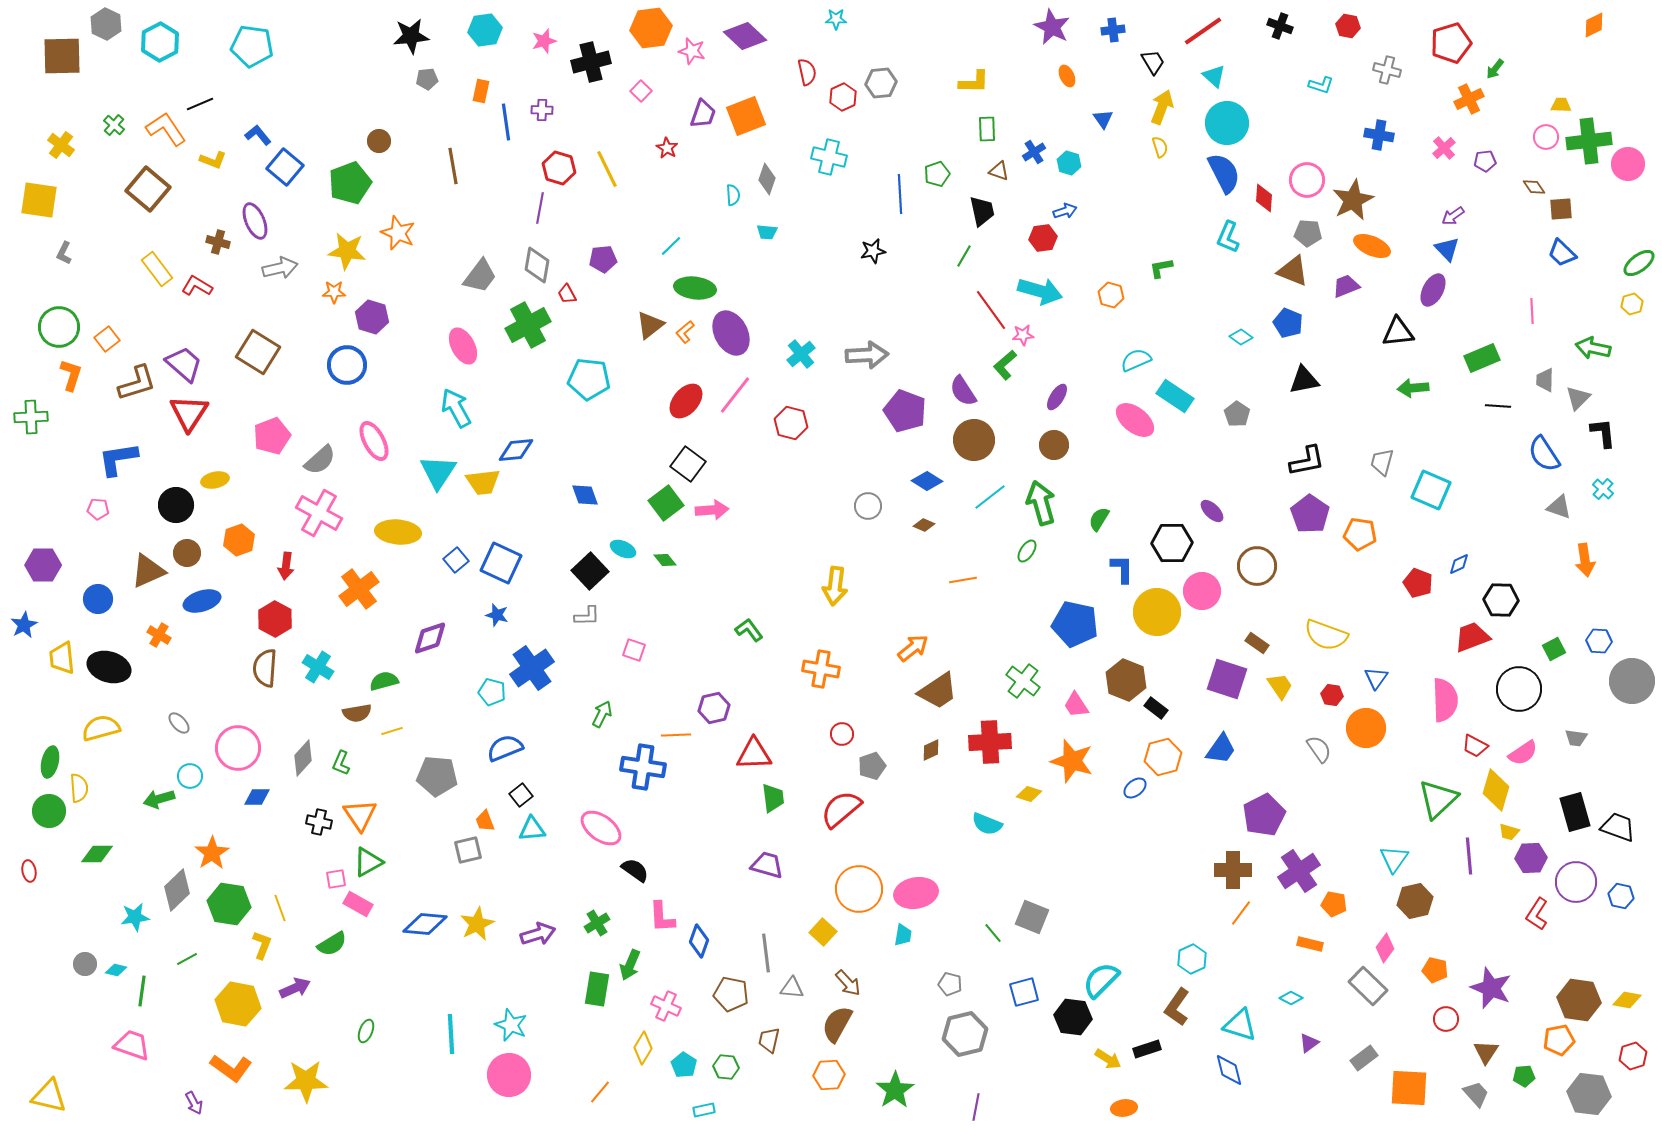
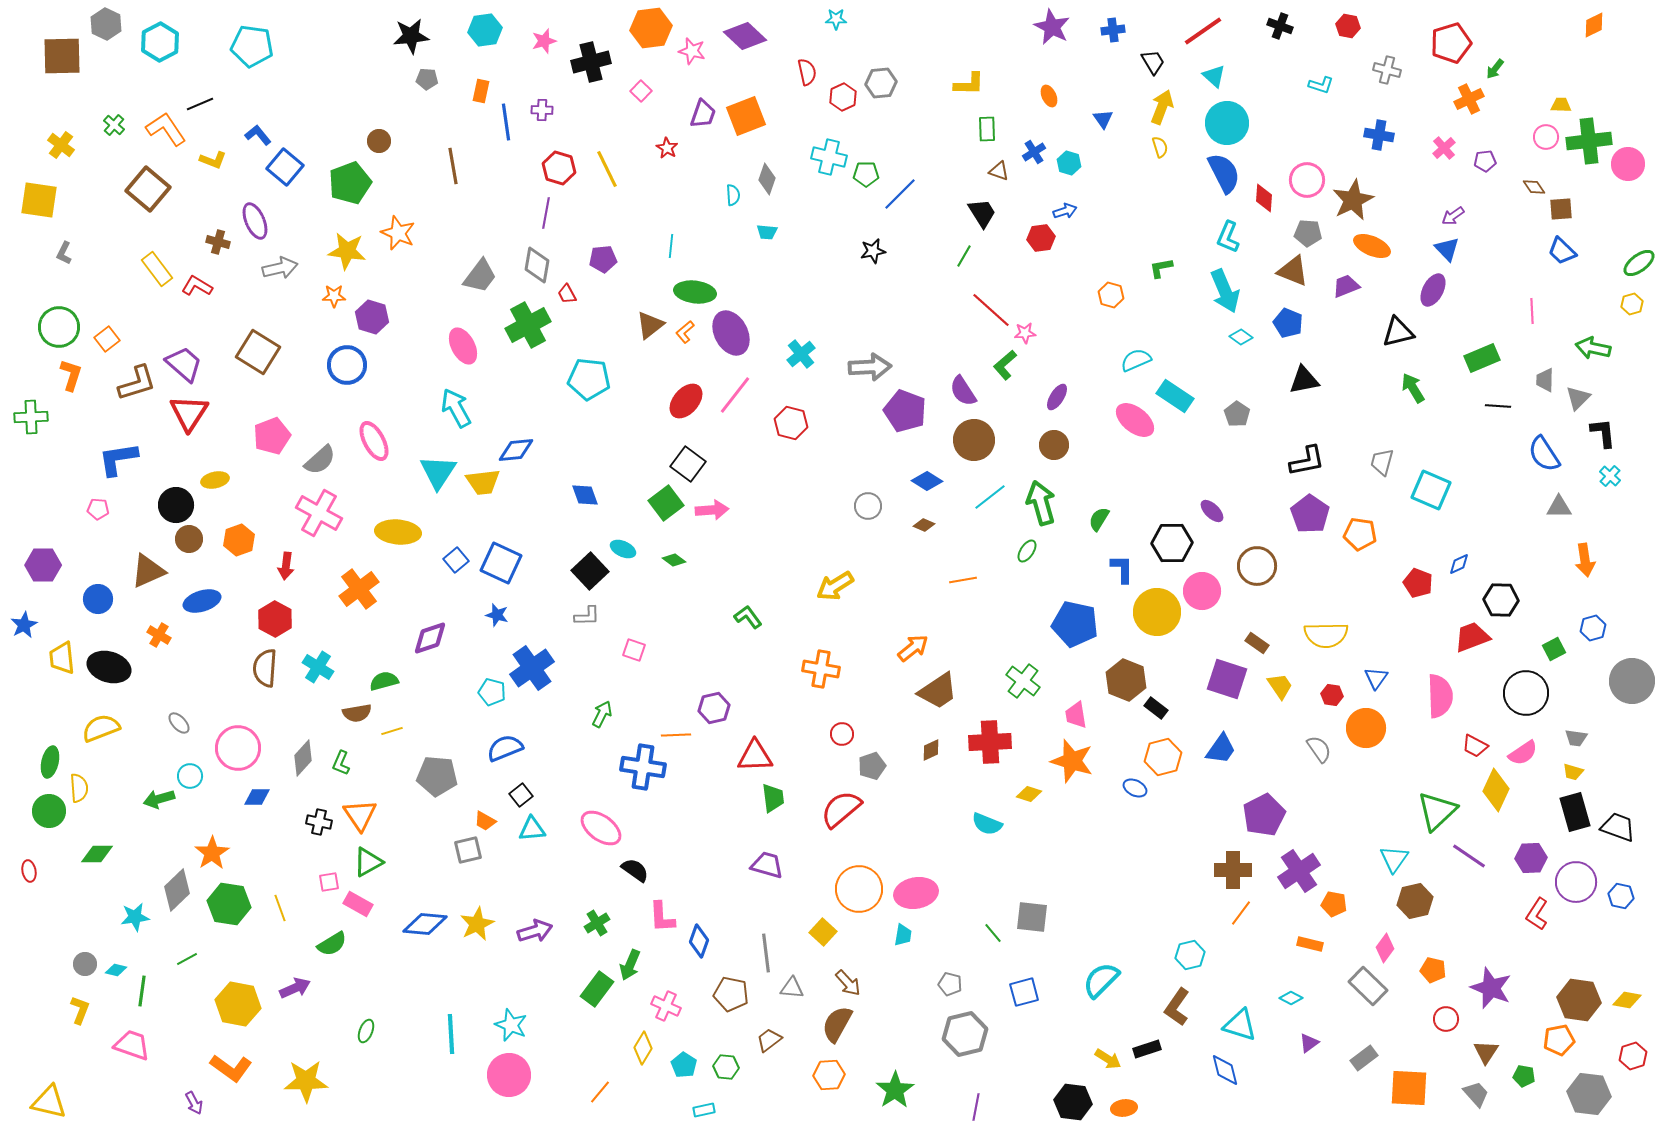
orange ellipse at (1067, 76): moved 18 px left, 20 px down
gray pentagon at (427, 79): rotated 10 degrees clockwise
yellow L-shape at (974, 82): moved 5 px left, 2 px down
green pentagon at (937, 174): moved 71 px left; rotated 20 degrees clockwise
blue line at (900, 194): rotated 48 degrees clockwise
purple line at (540, 208): moved 6 px right, 5 px down
black trapezoid at (982, 211): moved 2 px down; rotated 20 degrees counterclockwise
red hexagon at (1043, 238): moved 2 px left
cyan line at (671, 246): rotated 40 degrees counterclockwise
blue trapezoid at (1562, 253): moved 2 px up
green ellipse at (695, 288): moved 4 px down
cyan arrow at (1040, 291): moved 185 px right; rotated 51 degrees clockwise
orange star at (334, 292): moved 4 px down
red line at (991, 310): rotated 12 degrees counterclockwise
black triangle at (1398, 332): rotated 8 degrees counterclockwise
pink star at (1023, 335): moved 2 px right, 2 px up
gray arrow at (867, 355): moved 3 px right, 12 px down
green arrow at (1413, 388): rotated 64 degrees clockwise
cyan cross at (1603, 489): moved 7 px right, 13 px up
gray triangle at (1559, 507): rotated 20 degrees counterclockwise
brown circle at (187, 553): moved 2 px right, 14 px up
green diamond at (665, 560): moved 9 px right; rotated 15 degrees counterclockwise
yellow arrow at (835, 586): rotated 51 degrees clockwise
green L-shape at (749, 630): moved 1 px left, 13 px up
yellow semicircle at (1326, 635): rotated 21 degrees counterclockwise
blue hexagon at (1599, 641): moved 6 px left, 13 px up; rotated 20 degrees counterclockwise
black circle at (1519, 689): moved 7 px right, 4 px down
pink semicircle at (1445, 700): moved 5 px left, 4 px up
pink trapezoid at (1076, 705): moved 10 px down; rotated 24 degrees clockwise
yellow semicircle at (101, 728): rotated 6 degrees counterclockwise
red triangle at (754, 754): moved 1 px right, 2 px down
blue ellipse at (1135, 788): rotated 65 degrees clockwise
yellow diamond at (1496, 790): rotated 9 degrees clockwise
green triangle at (1438, 799): moved 1 px left, 12 px down
orange trapezoid at (485, 821): rotated 40 degrees counterclockwise
yellow trapezoid at (1509, 832): moved 64 px right, 60 px up
purple line at (1469, 856): rotated 51 degrees counterclockwise
pink square at (336, 879): moved 7 px left, 3 px down
gray square at (1032, 917): rotated 16 degrees counterclockwise
purple arrow at (538, 934): moved 3 px left, 3 px up
yellow L-shape at (262, 945): moved 182 px left, 65 px down
cyan hexagon at (1192, 959): moved 2 px left, 4 px up; rotated 12 degrees clockwise
orange pentagon at (1435, 970): moved 2 px left
green rectangle at (597, 989): rotated 28 degrees clockwise
black hexagon at (1073, 1017): moved 85 px down
brown trapezoid at (769, 1040): rotated 40 degrees clockwise
blue diamond at (1229, 1070): moved 4 px left
green pentagon at (1524, 1076): rotated 15 degrees clockwise
yellow triangle at (49, 1096): moved 6 px down
